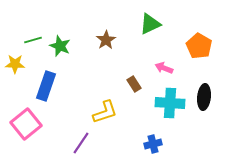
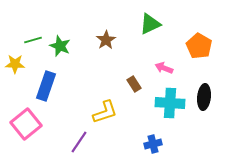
purple line: moved 2 px left, 1 px up
